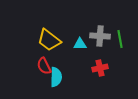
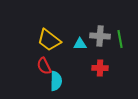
red cross: rotated 14 degrees clockwise
cyan semicircle: moved 4 px down
